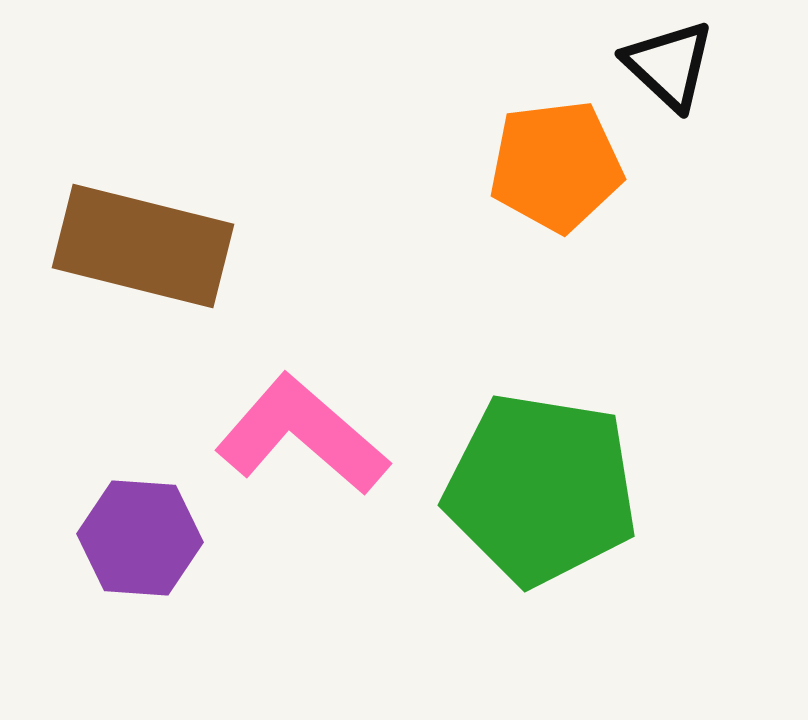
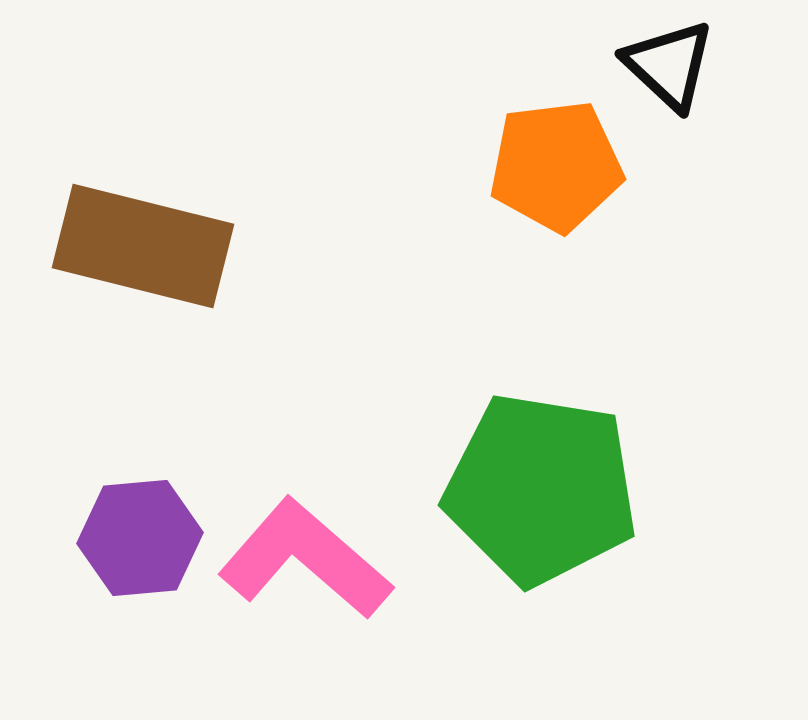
pink L-shape: moved 3 px right, 124 px down
purple hexagon: rotated 9 degrees counterclockwise
